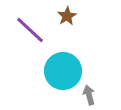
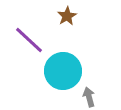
purple line: moved 1 px left, 10 px down
gray arrow: moved 2 px down
